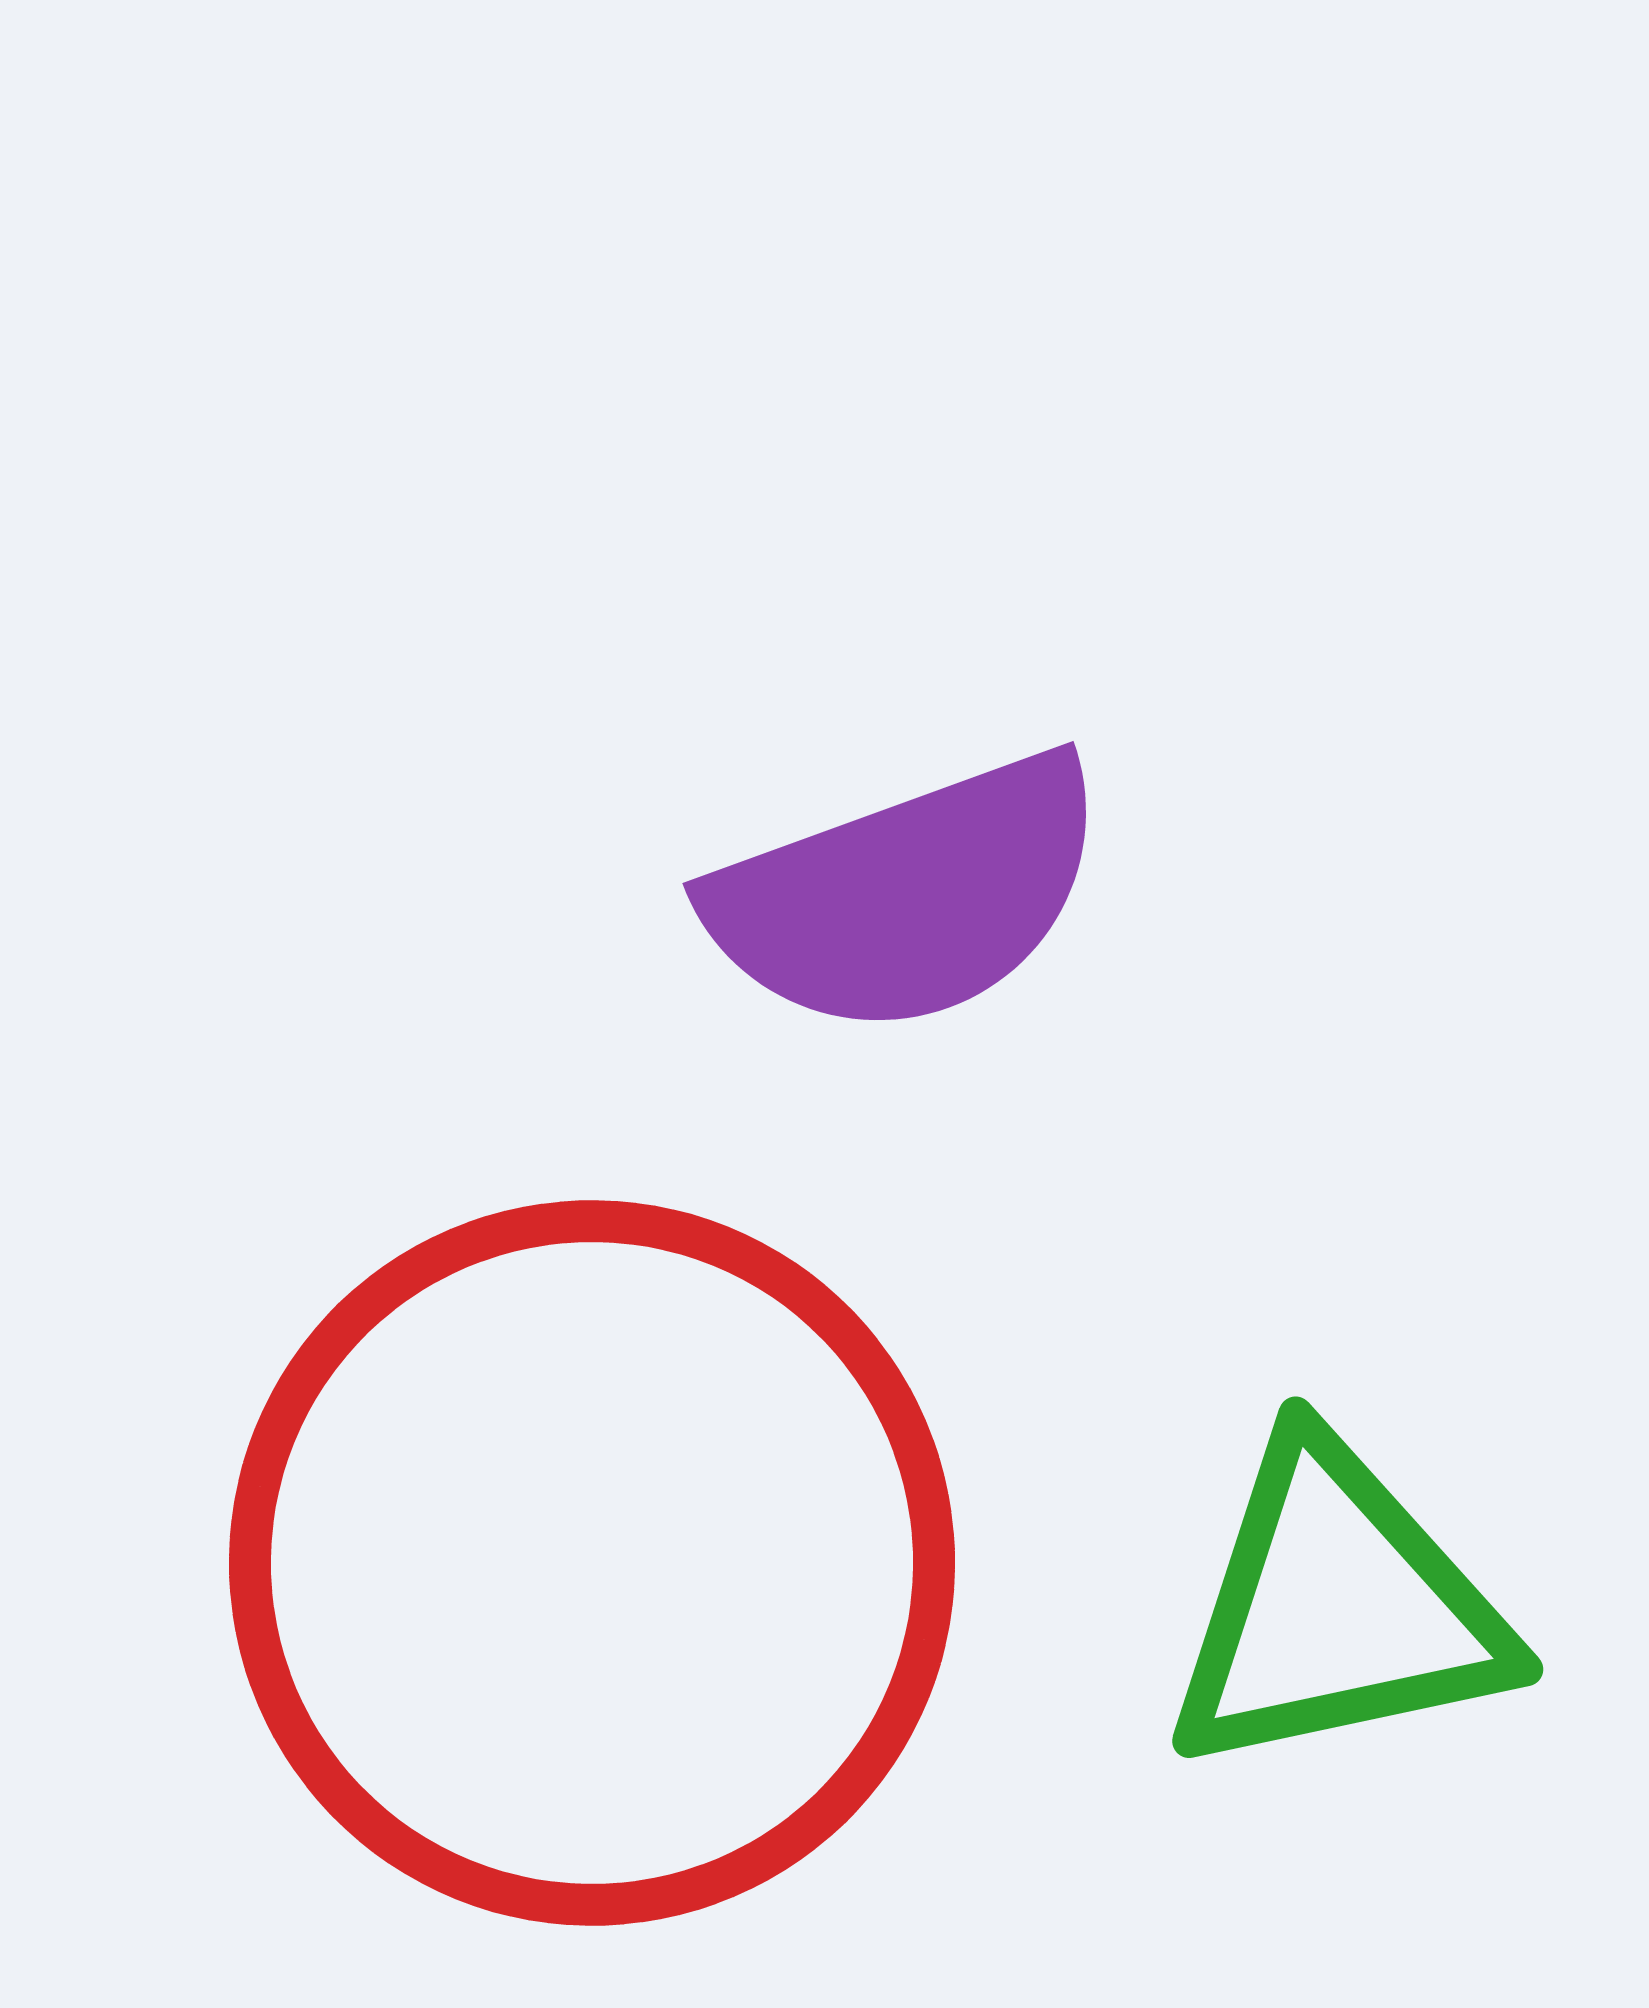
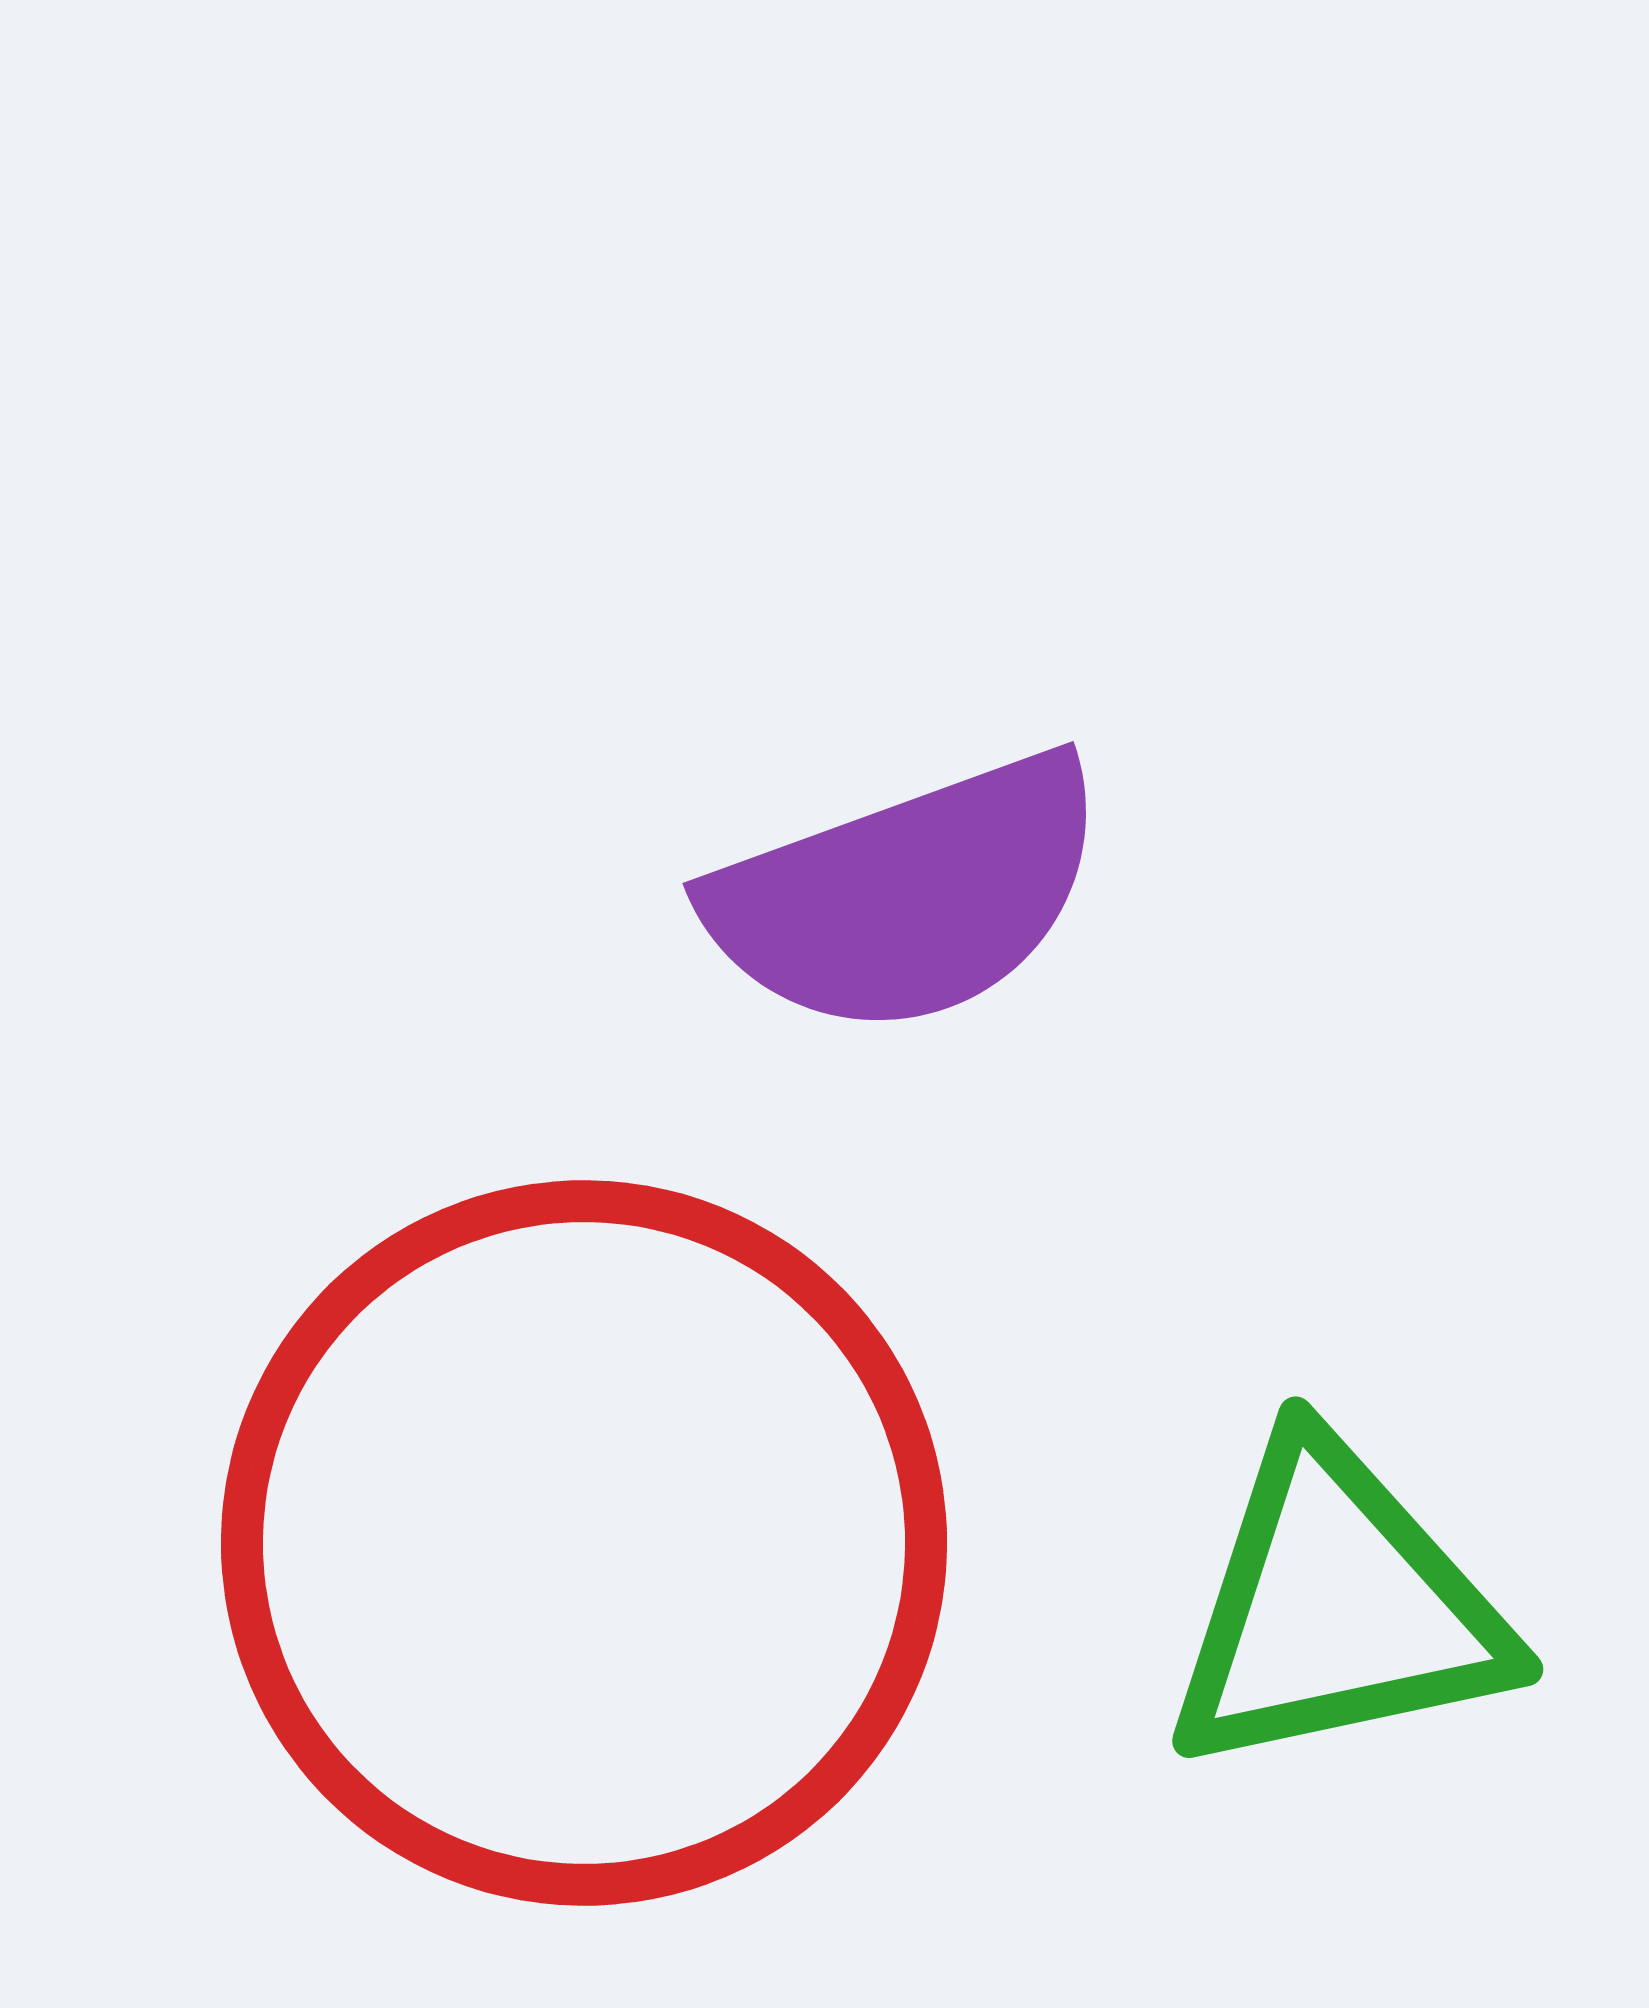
red circle: moved 8 px left, 20 px up
